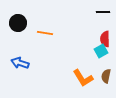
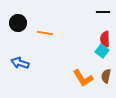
cyan square: moved 1 px right; rotated 24 degrees counterclockwise
